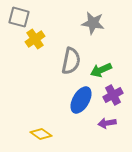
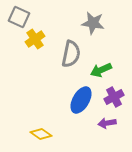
gray square: rotated 10 degrees clockwise
gray semicircle: moved 7 px up
purple cross: moved 1 px right, 2 px down
